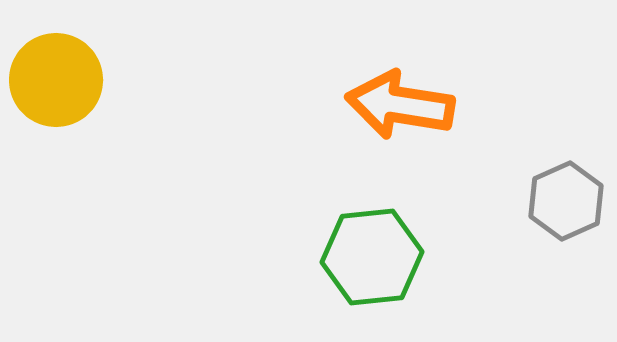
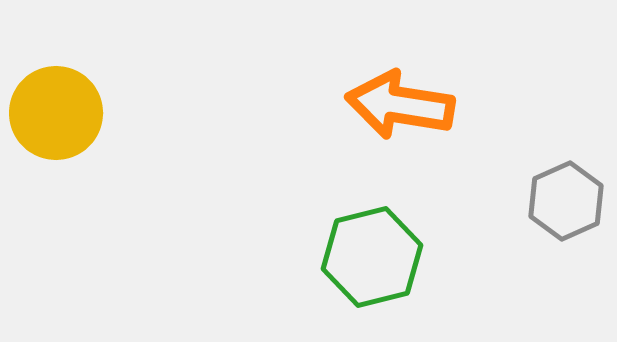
yellow circle: moved 33 px down
green hexagon: rotated 8 degrees counterclockwise
